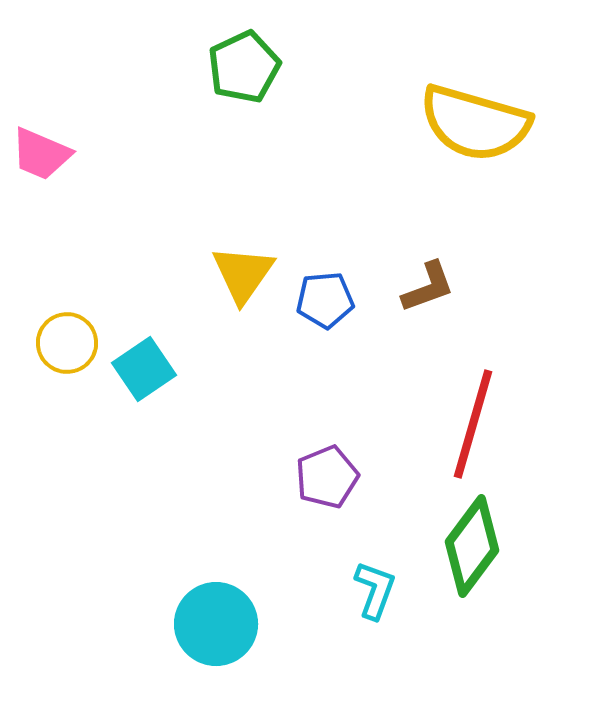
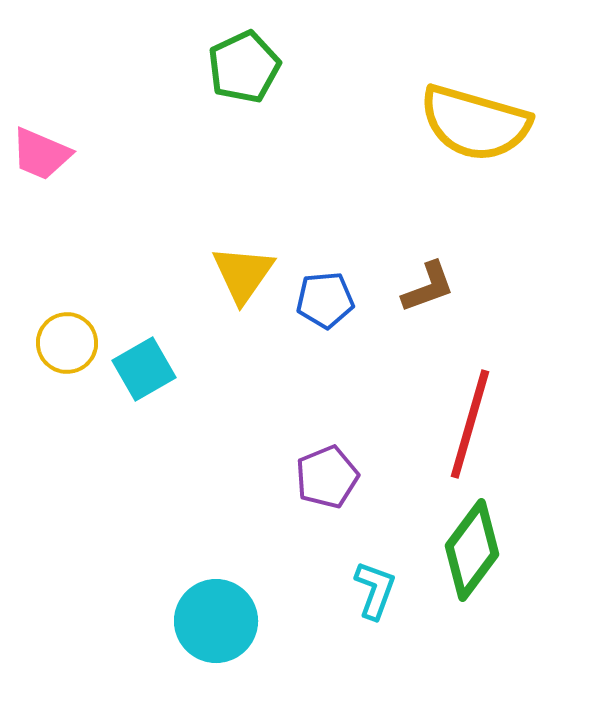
cyan square: rotated 4 degrees clockwise
red line: moved 3 px left
green diamond: moved 4 px down
cyan circle: moved 3 px up
